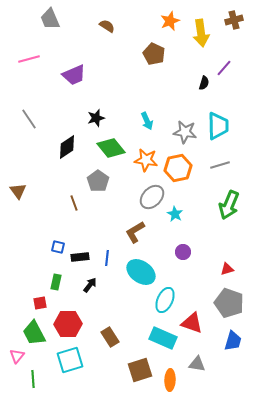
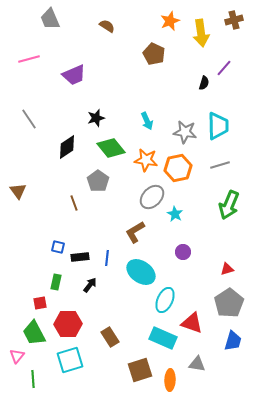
gray pentagon at (229, 303): rotated 20 degrees clockwise
